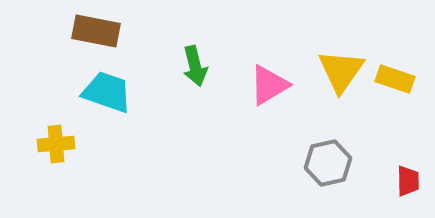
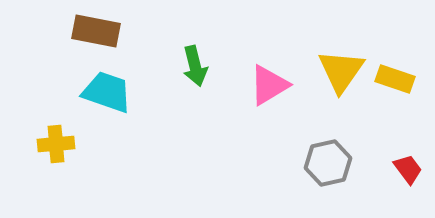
red trapezoid: moved 12 px up; rotated 36 degrees counterclockwise
